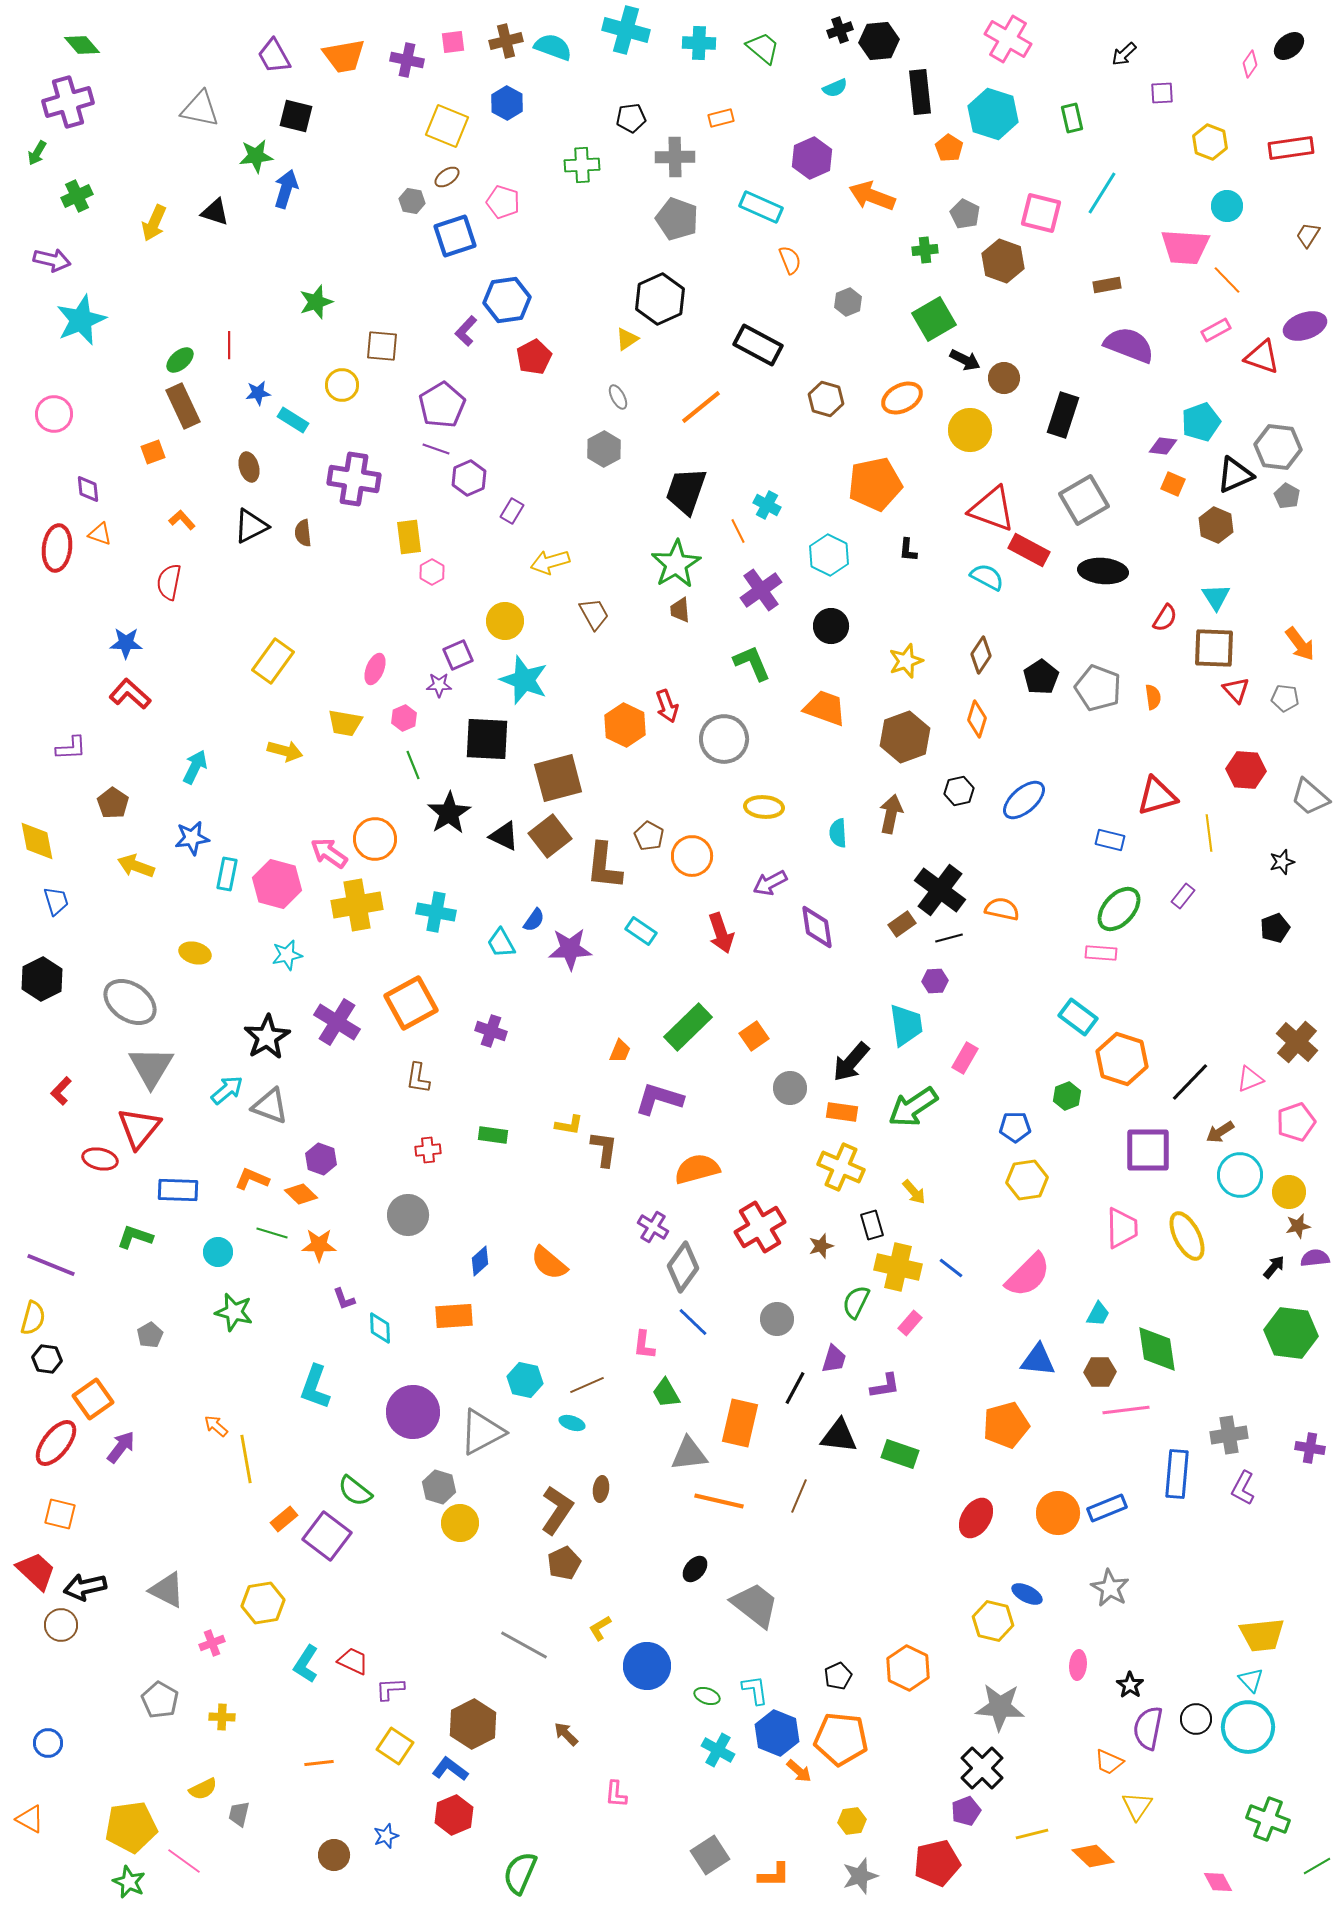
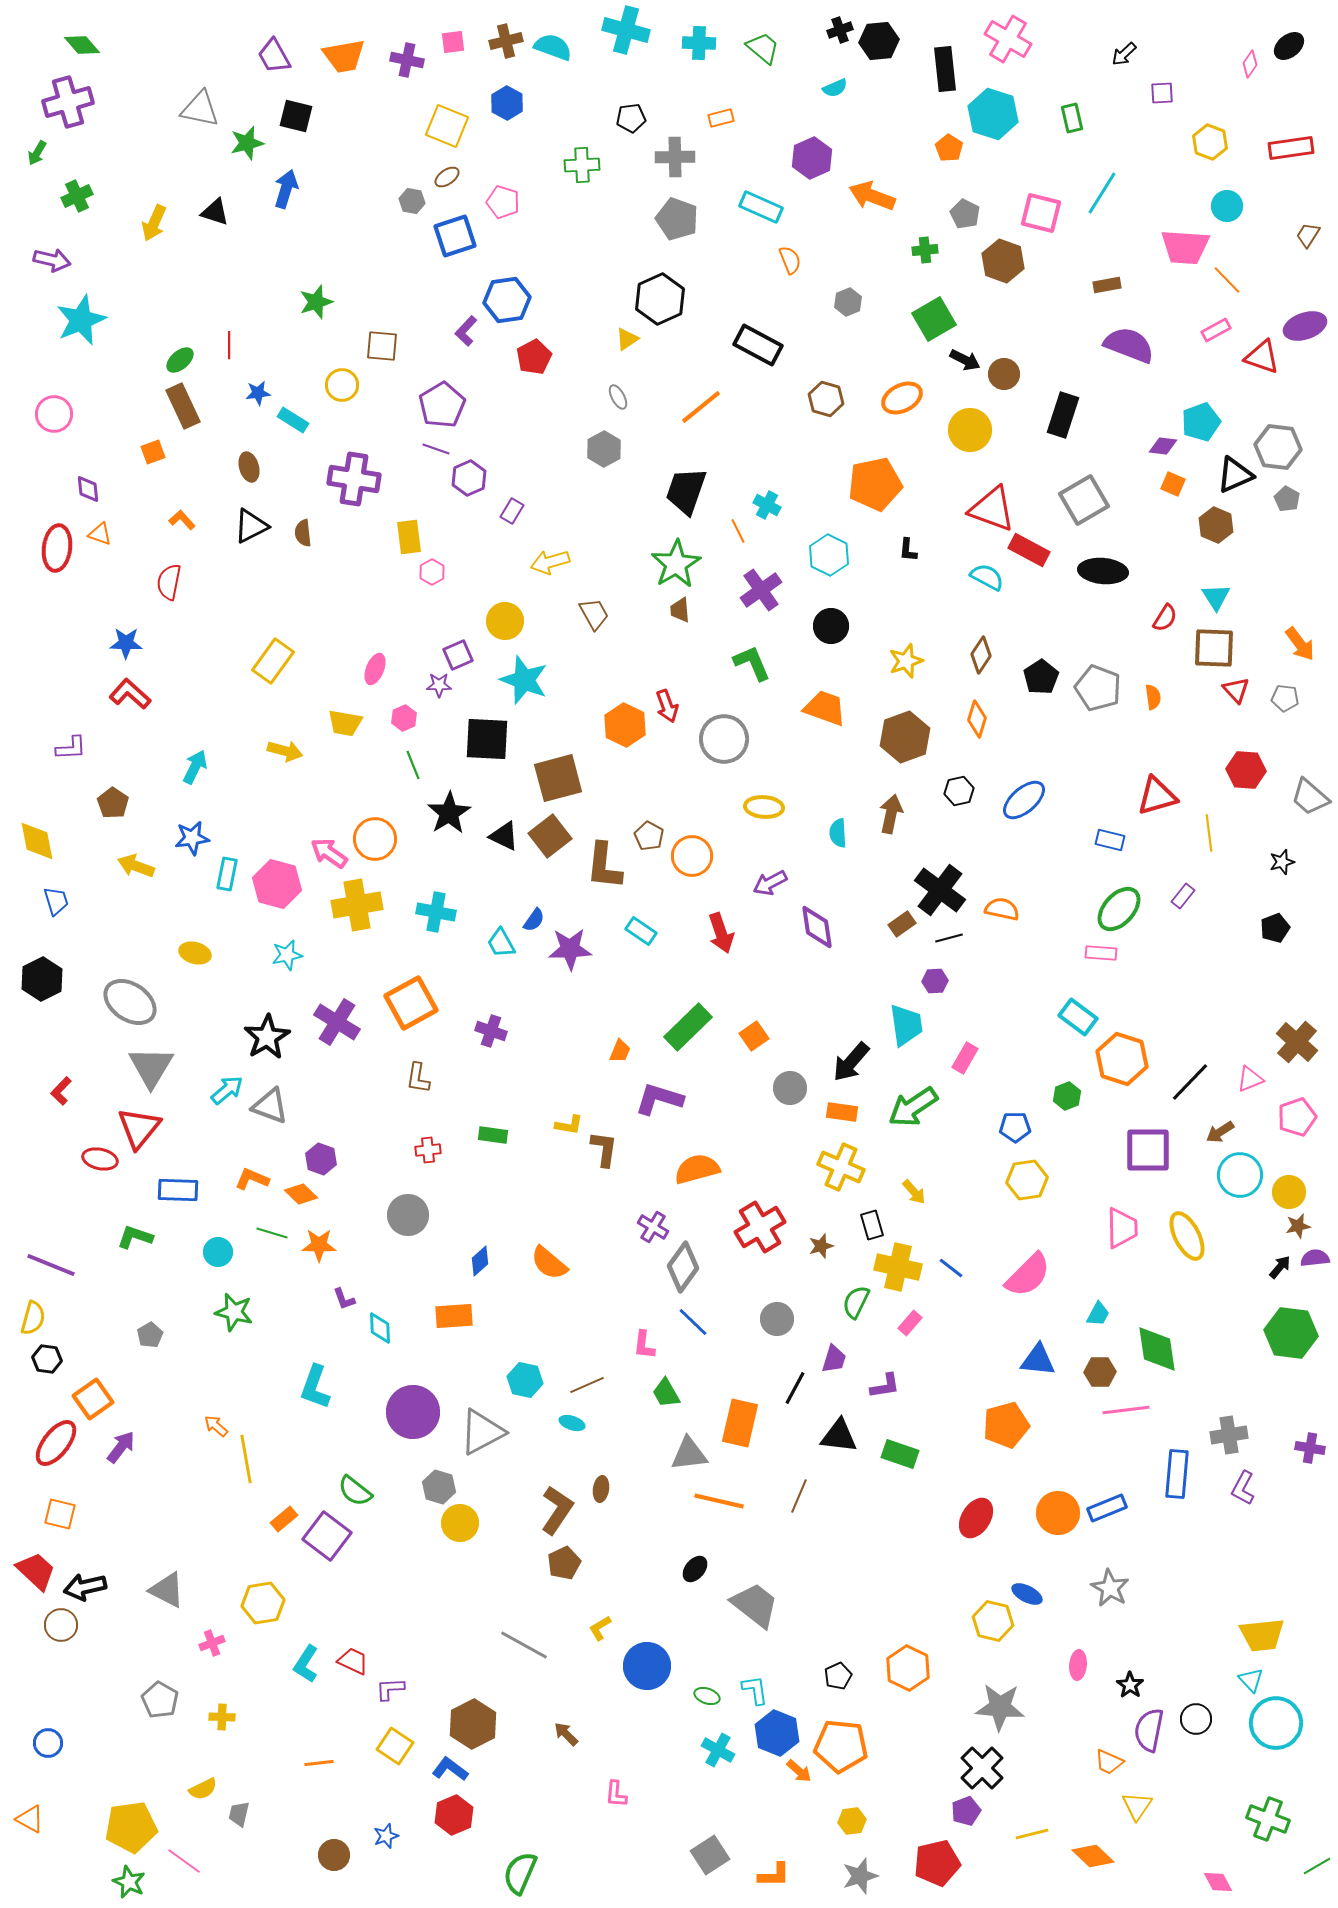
black rectangle at (920, 92): moved 25 px right, 23 px up
green star at (256, 156): moved 9 px left, 13 px up; rotated 8 degrees counterclockwise
brown circle at (1004, 378): moved 4 px up
gray pentagon at (1287, 496): moved 3 px down
pink pentagon at (1296, 1122): moved 1 px right, 5 px up
black arrow at (1274, 1267): moved 6 px right
cyan circle at (1248, 1727): moved 28 px right, 4 px up
purple semicircle at (1148, 1728): moved 1 px right, 2 px down
orange pentagon at (841, 1739): moved 7 px down
